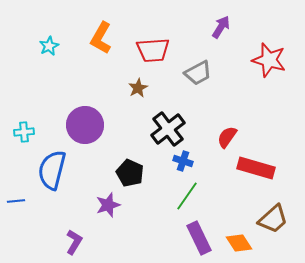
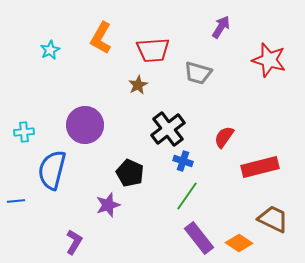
cyan star: moved 1 px right, 4 px down
gray trapezoid: rotated 44 degrees clockwise
brown star: moved 3 px up
red semicircle: moved 3 px left
red rectangle: moved 4 px right, 1 px up; rotated 30 degrees counterclockwise
brown trapezoid: rotated 112 degrees counterclockwise
purple rectangle: rotated 12 degrees counterclockwise
orange diamond: rotated 24 degrees counterclockwise
